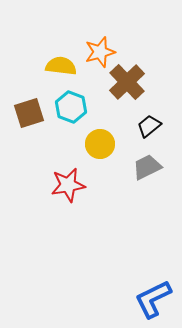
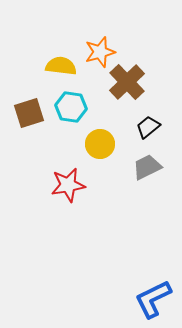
cyan hexagon: rotated 12 degrees counterclockwise
black trapezoid: moved 1 px left, 1 px down
